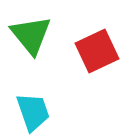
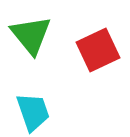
red square: moved 1 px right, 1 px up
